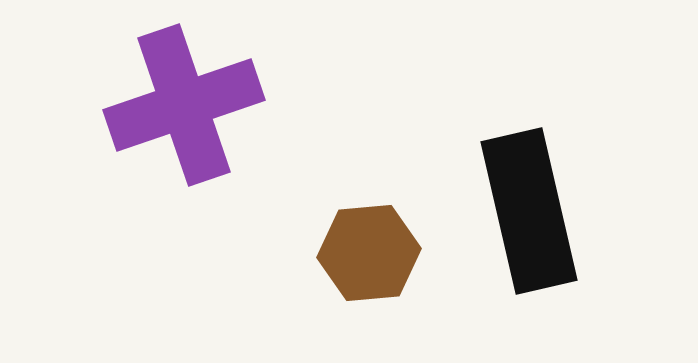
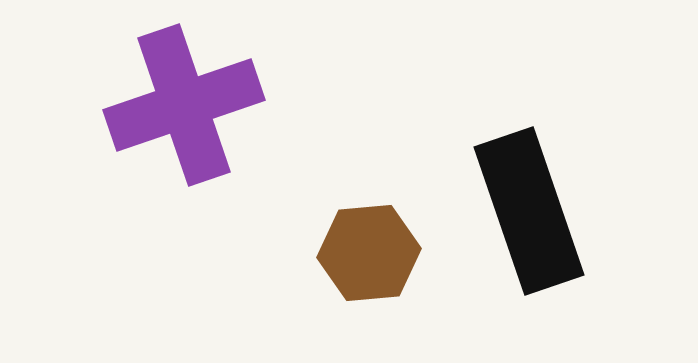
black rectangle: rotated 6 degrees counterclockwise
